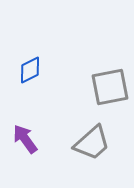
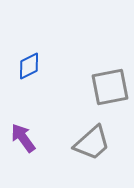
blue diamond: moved 1 px left, 4 px up
purple arrow: moved 2 px left, 1 px up
